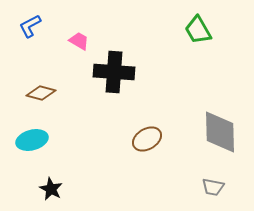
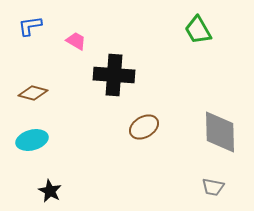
blue L-shape: rotated 20 degrees clockwise
pink trapezoid: moved 3 px left
black cross: moved 3 px down
brown diamond: moved 8 px left
brown ellipse: moved 3 px left, 12 px up
black star: moved 1 px left, 2 px down
